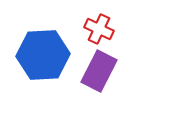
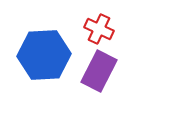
blue hexagon: moved 1 px right
